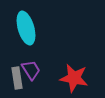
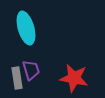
purple trapezoid: rotated 15 degrees clockwise
